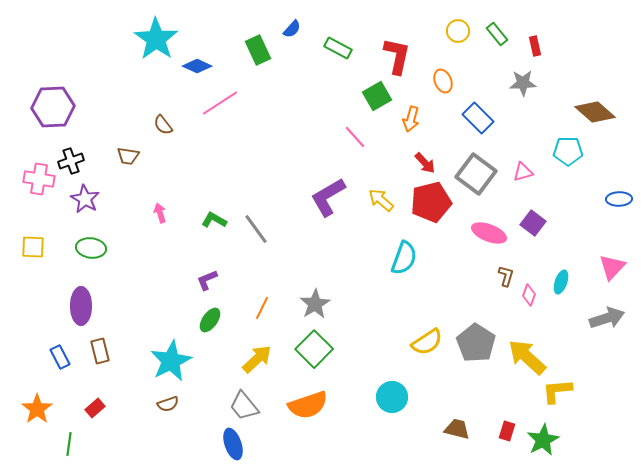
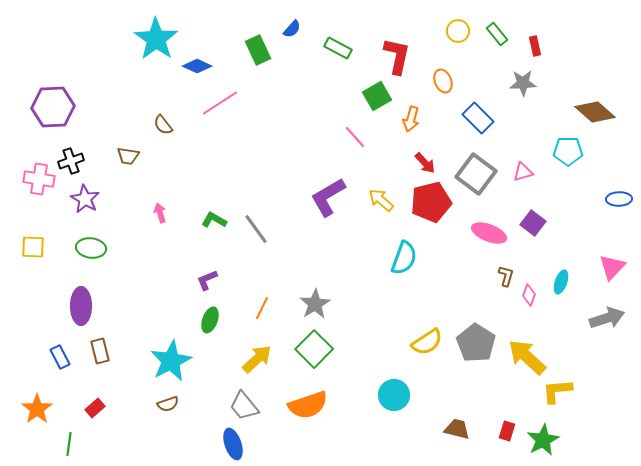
green ellipse at (210, 320): rotated 15 degrees counterclockwise
cyan circle at (392, 397): moved 2 px right, 2 px up
